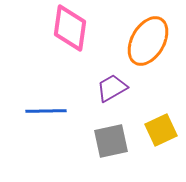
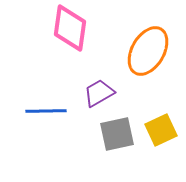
orange ellipse: moved 10 px down
purple trapezoid: moved 13 px left, 5 px down
gray square: moved 6 px right, 7 px up
